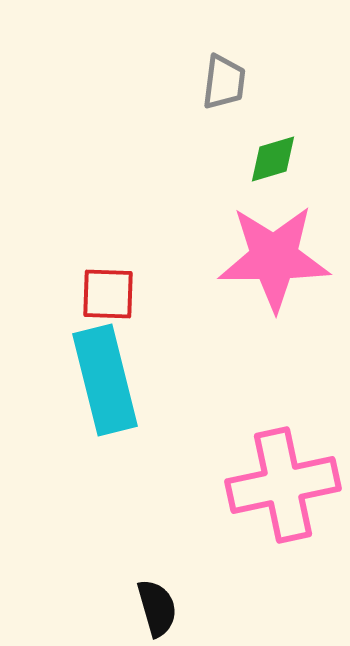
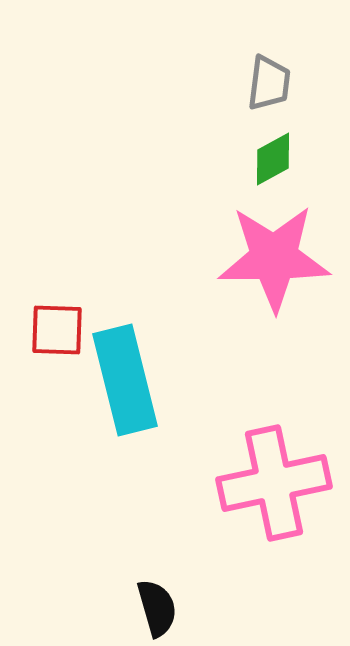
gray trapezoid: moved 45 px right, 1 px down
green diamond: rotated 12 degrees counterclockwise
red square: moved 51 px left, 36 px down
cyan rectangle: moved 20 px right
pink cross: moved 9 px left, 2 px up
